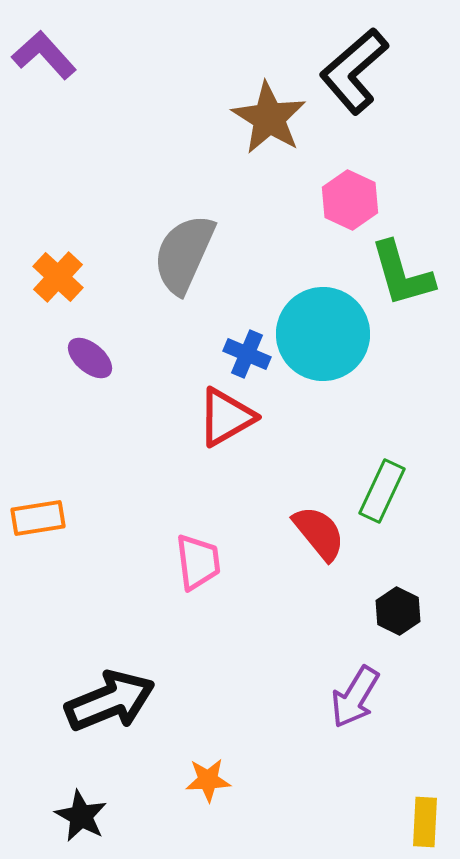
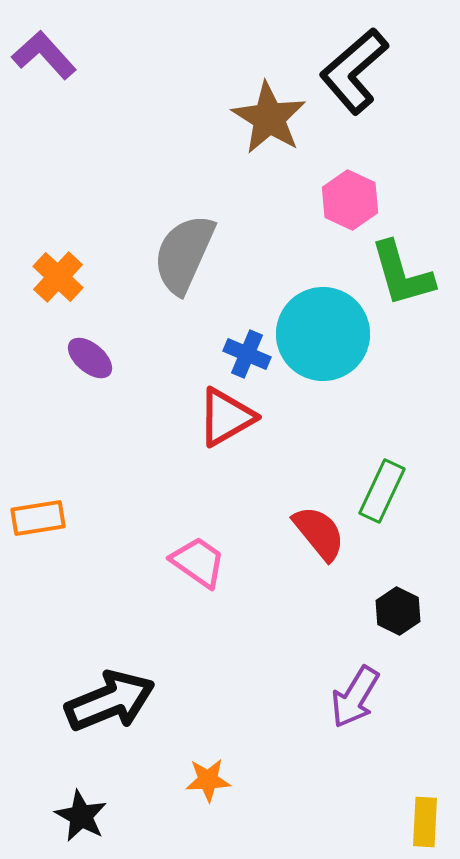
pink trapezoid: rotated 48 degrees counterclockwise
